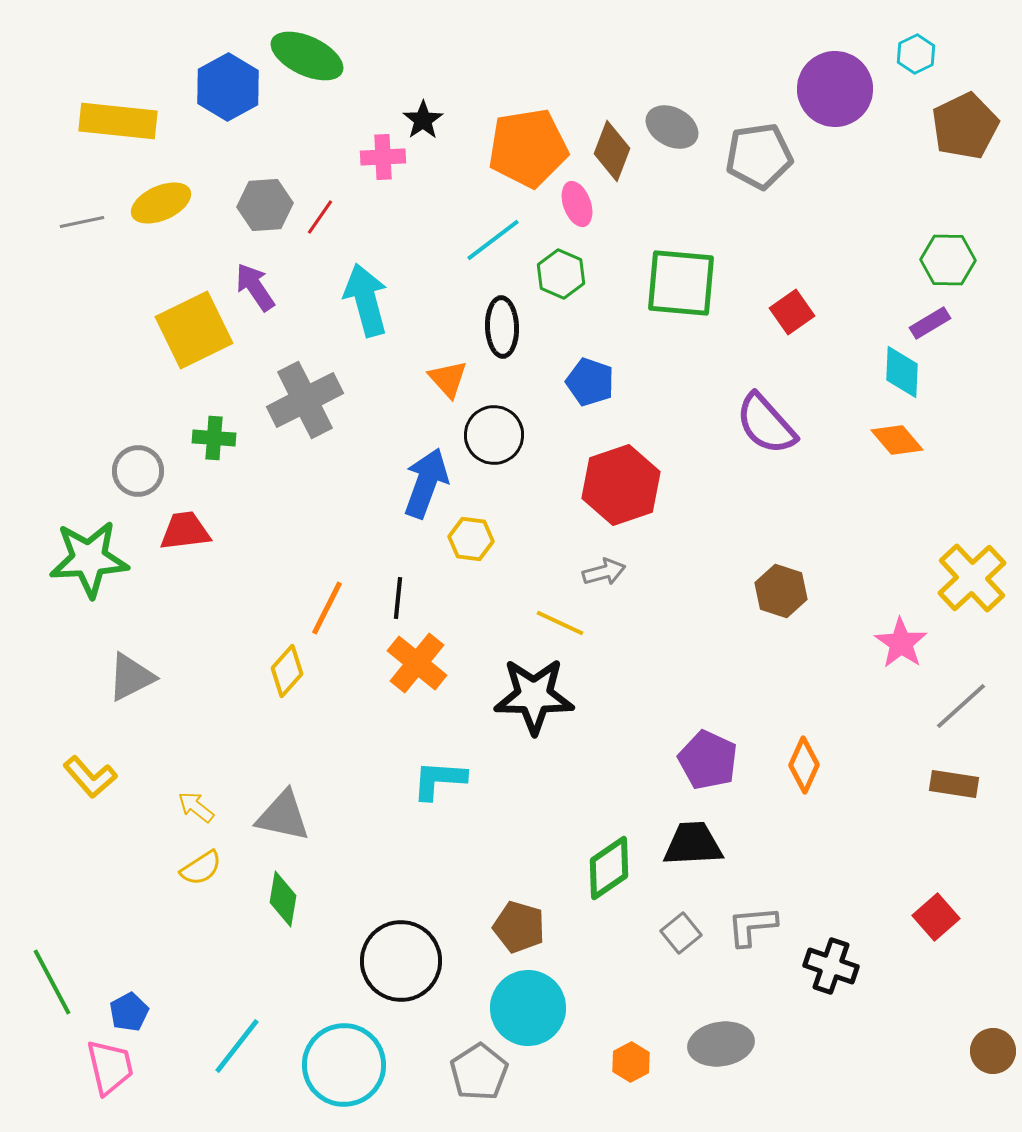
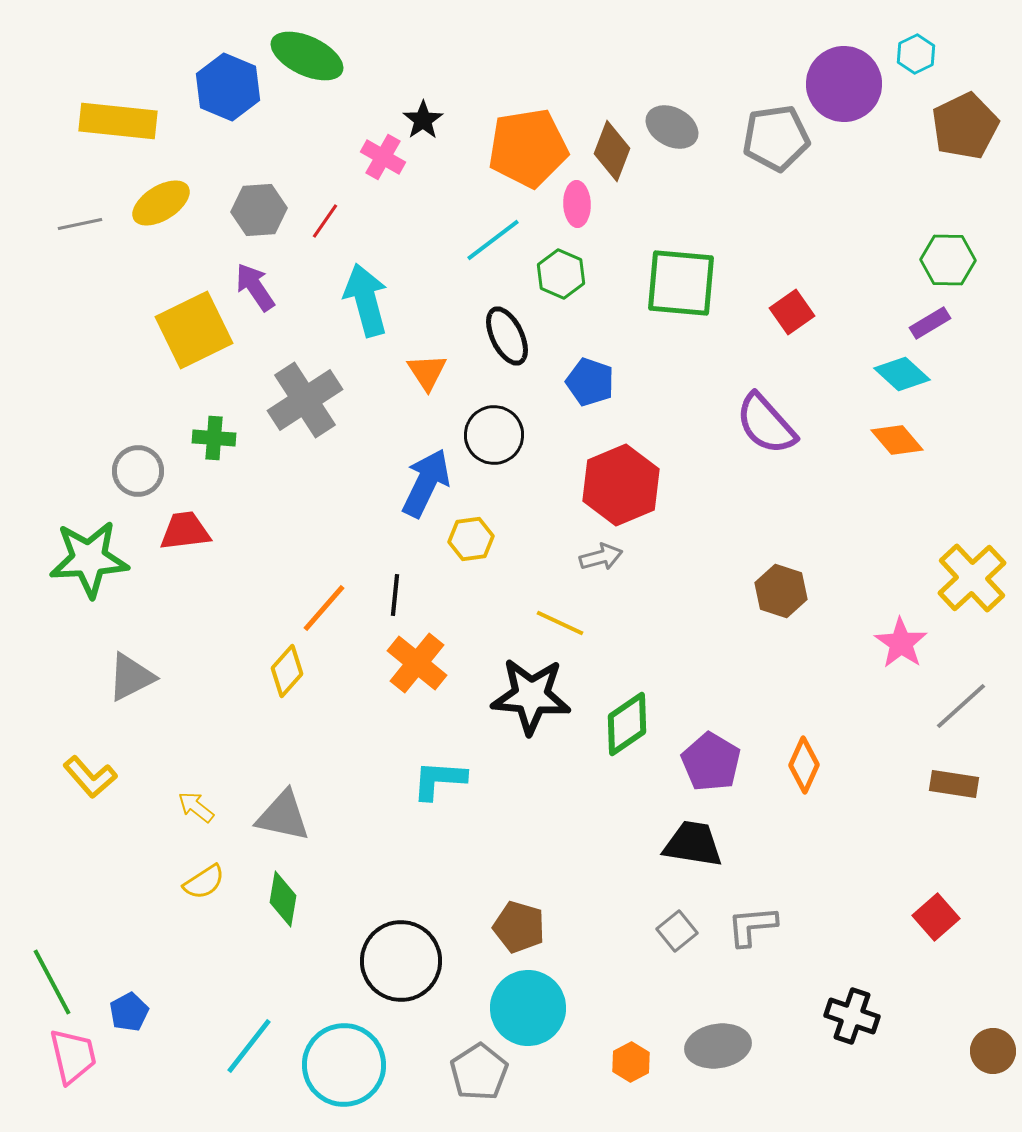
blue hexagon at (228, 87): rotated 8 degrees counterclockwise
purple circle at (835, 89): moved 9 px right, 5 px up
gray pentagon at (759, 156): moved 17 px right, 18 px up
pink cross at (383, 157): rotated 33 degrees clockwise
yellow ellipse at (161, 203): rotated 8 degrees counterclockwise
pink ellipse at (577, 204): rotated 18 degrees clockwise
gray hexagon at (265, 205): moved 6 px left, 5 px down
red line at (320, 217): moved 5 px right, 4 px down
gray line at (82, 222): moved 2 px left, 2 px down
black ellipse at (502, 327): moved 5 px right, 9 px down; rotated 24 degrees counterclockwise
cyan diamond at (902, 372): moved 2 px down; rotated 50 degrees counterclockwise
orange triangle at (448, 379): moved 21 px left, 7 px up; rotated 9 degrees clockwise
gray cross at (305, 400): rotated 6 degrees counterclockwise
blue arrow at (426, 483): rotated 6 degrees clockwise
red hexagon at (621, 485): rotated 4 degrees counterclockwise
yellow hexagon at (471, 539): rotated 15 degrees counterclockwise
gray arrow at (604, 572): moved 3 px left, 15 px up
black line at (398, 598): moved 3 px left, 3 px up
orange line at (327, 608): moved 3 px left; rotated 14 degrees clockwise
black star at (534, 696): moved 3 px left; rotated 4 degrees clockwise
purple pentagon at (708, 760): moved 3 px right, 2 px down; rotated 6 degrees clockwise
black trapezoid at (693, 844): rotated 12 degrees clockwise
yellow semicircle at (201, 868): moved 3 px right, 14 px down
green diamond at (609, 868): moved 18 px right, 144 px up
gray square at (681, 933): moved 4 px left, 2 px up
black cross at (831, 966): moved 21 px right, 50 px down
gray ellipse at (721, 1044): moved 3 px left, 2 px down
cyan line at (237, 1046): moved 12 px right
pink trapezoid at (110, 1067): moved 37 px left, 11 px up
